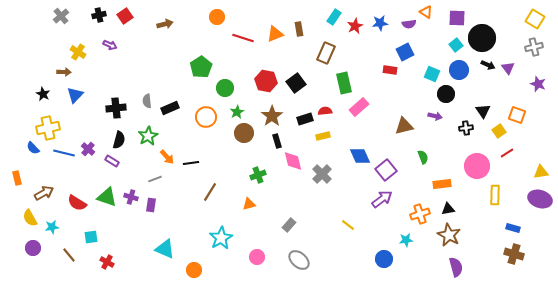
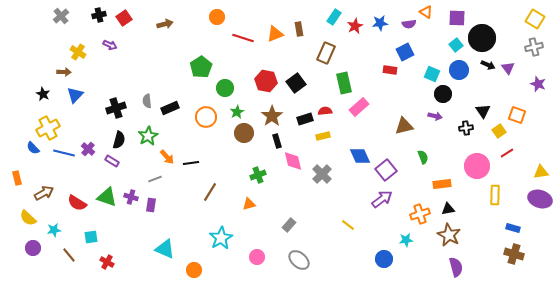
red square at (125, 16): moved 1 px left, 2 px down
black circle at (446, 94): moved 3 px left
black cross at (116, 108): rotated 12 degrees counterclockwise
yellow cross at (48, 128): rotated 15 degrees counterclockwise
yellow semicircle at (30, 218): moved 2 px left; rotated 18 degrees counterclockwise
cyan star at (52, 227): moved 2 px right, 3 px down
